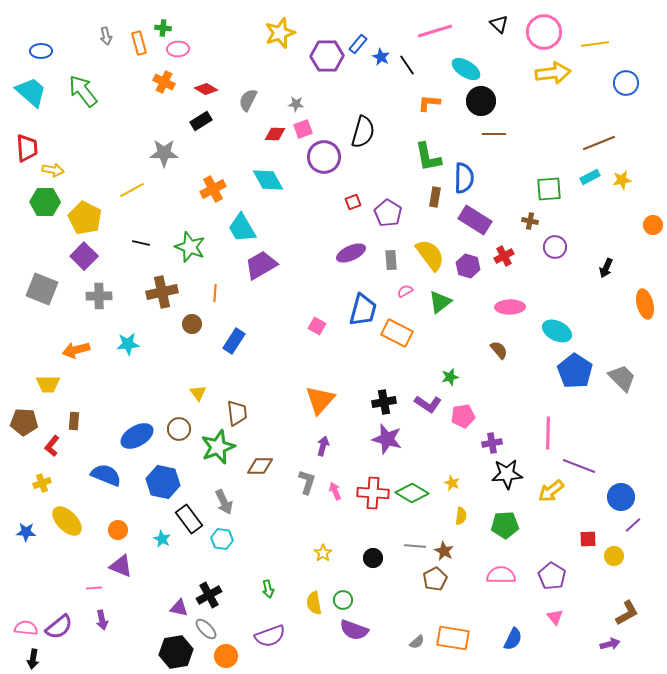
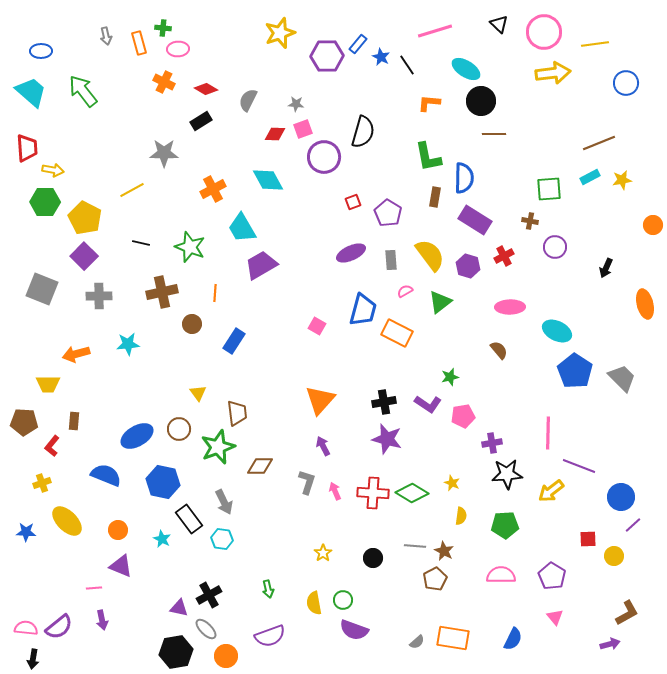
orange arrow at (76, 350): moved 4 px down
purple arrow at (323, 446): rotated 42 degrees counterclockwise
